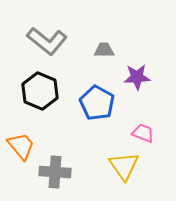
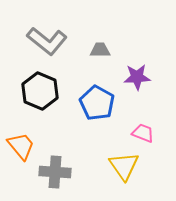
gray trapezoid: moved 4 px left
